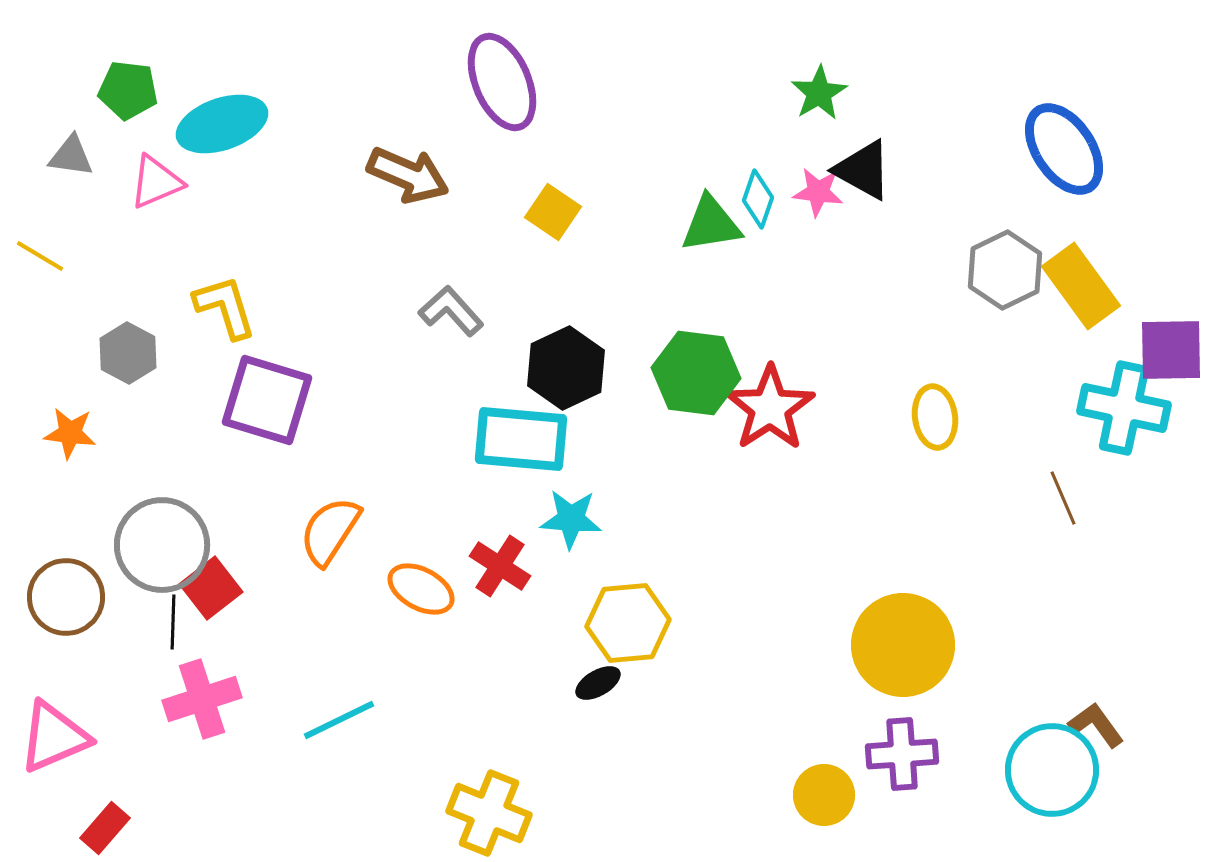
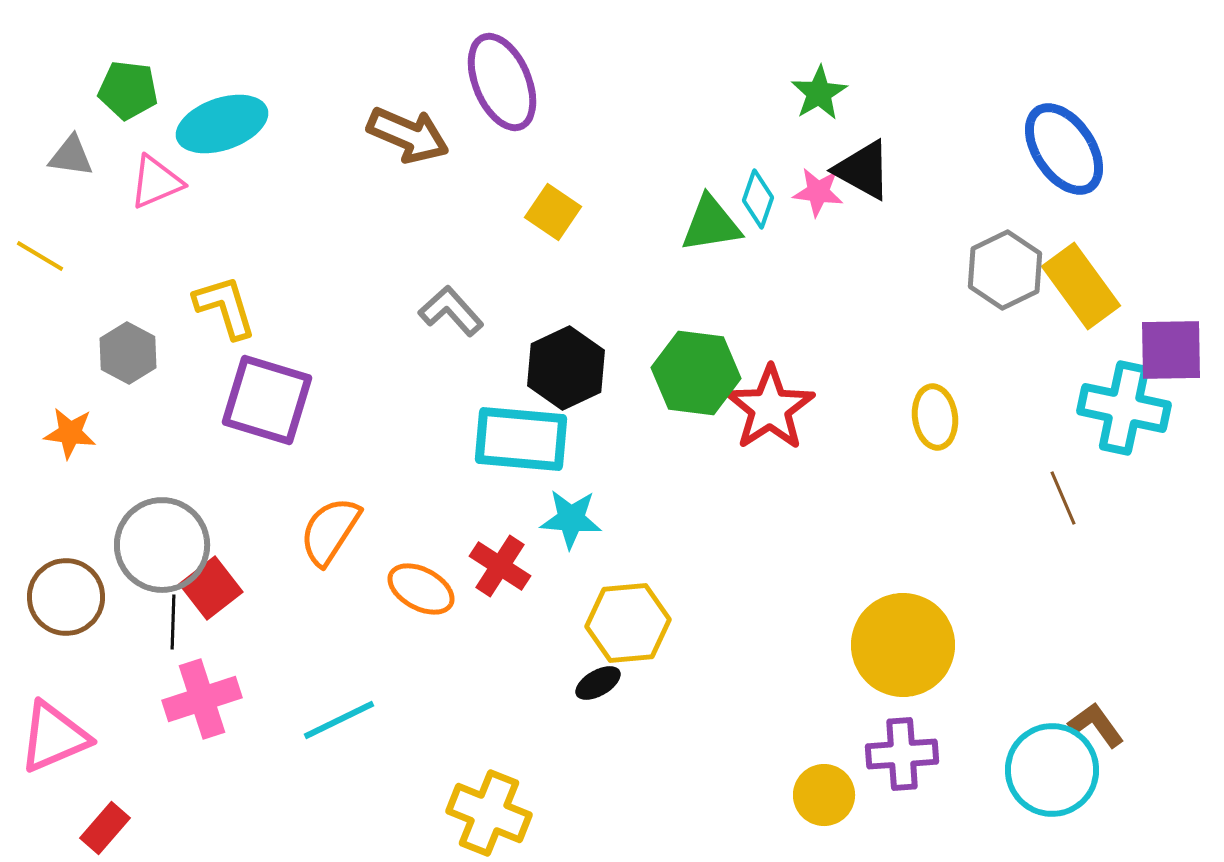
brown arrow at (408, 175): moved 40 px up
